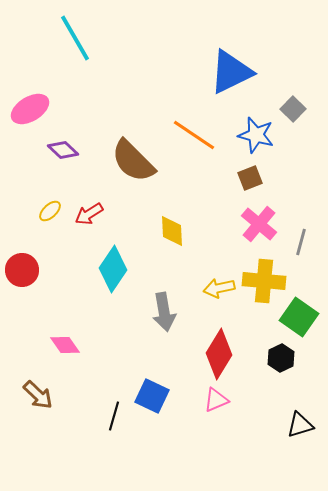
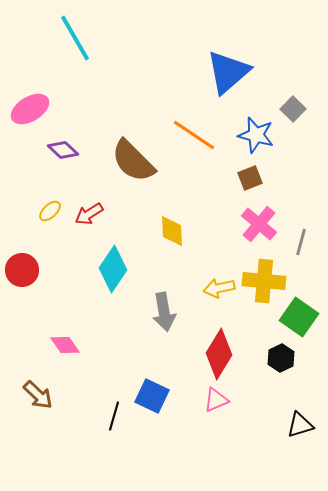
blue triangle: moved 3 px left; rotated 15 degrees counterclockwise
